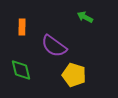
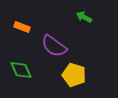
green arrow: moved 1 px left
orange rectangle: rotated 70 degrees counterclockwise
green diamond: rotated 10 degrees counterclockwise
